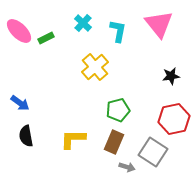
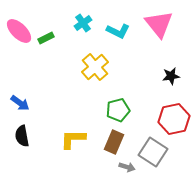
cyan cross: rotated 12 degrees clockwise
cyan L-shape: rotated 105 degrees clockwise
black semicircle: moved 4 px left
